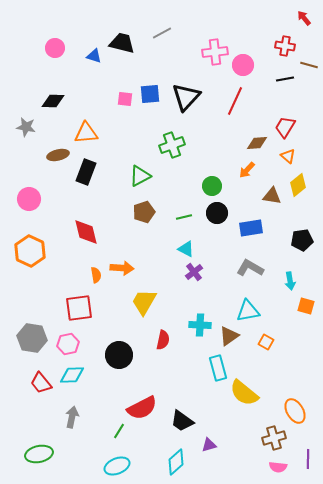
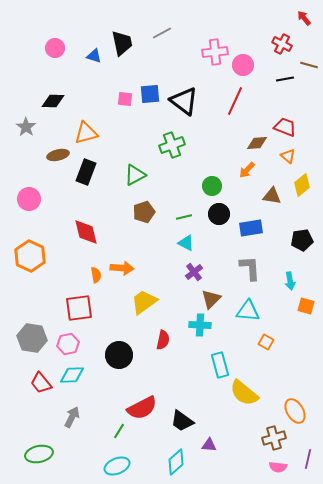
black trapezoid at (122, 43): rotated 64 degrees clockwise
red cross at (285, 46): moved 3 px left, 2 px up; rotated 18 degrees clockwise
black triangle at (186, 97): moved 2 px left, 4 px down; rotated 36 degrees counterclockwise
gray star at (26, 127): rotated 24 degrees clockwise
red trapezoid at (285, 127): rotated 80 degrees clockwise
orange triangle at (86, 133): rotated 10 degrees counterclockwise
green triangle at (140, 176): moved 5 px left, 1 px up
yellow diamond at (298, 185): moved 4 px right
black circle at (217, 213): moved 2 px right, 1 px down
cyan triangle at (186, 249): moved 6 px up
orange hexagon at (30, 251): moved 5 px down
gray L-shape at (250, 268): rotated 56 degrees clockwise
yellow trapezoid at (144, 302): rotated 24 degrees clockwise
cyan triangle at (248, 311): rotated 15 degrees clockwise
brown triangle at (229, 336): moved 18 px left, 37 px up; rotated 10 degrees counterclockwise
cyan rectangle at (218, 368): moved 2 px right, 3 px up
gray arrow at (72, 417): rotated 15 degrees clockwise
purple triangle at (209, 445): rotated 21 degrees clockwise
purple line at (308, 459): rotated 12 degrees clockwise
